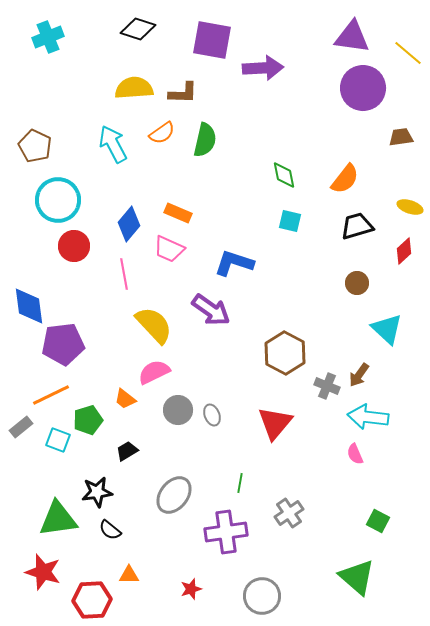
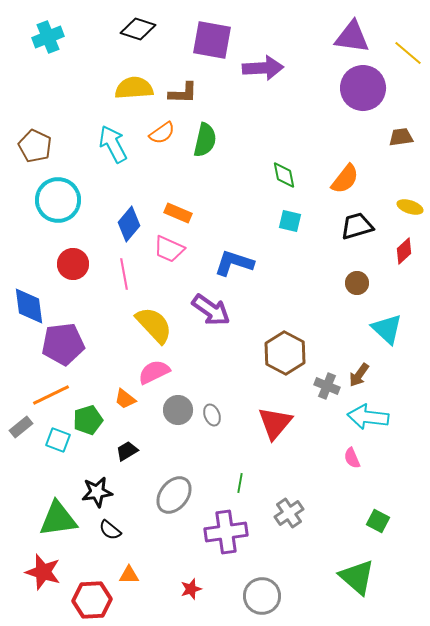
red circle at (74, 246): moved 1 px left, 18 px down
pink semicircle at (355, 454): moved 3 px left, 4 px down
